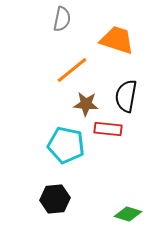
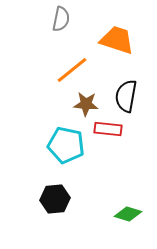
gray semicircle: moved 1 px left
